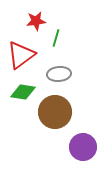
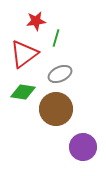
red triangle: moved 3 px right, 1 px up
gray ellipse: moved 1 px right; rotated 20 degrees counterclockwise
brown circle: moved 1 px right, 3 px up
